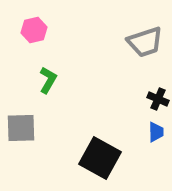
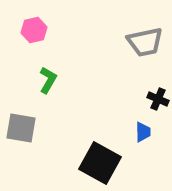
gray trapezoid: rotated 6 degrees clockwise
gray square: rotated 12 degrees clockwise
blue trapezoid: moved 13 px left
black square: moved 5 px down
